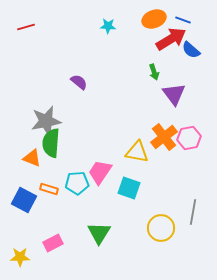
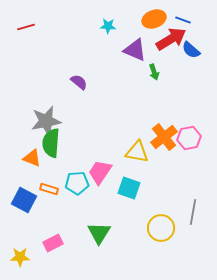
purple triangle: moved 39 px left, 44 px up; rotated 30 degrees counterclockwise
